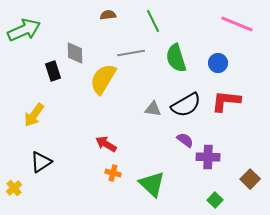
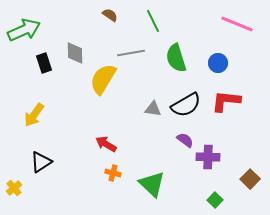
brown semicircle: moved 2 px right; rotated 42 degrees clockwise
black rectangle: moved 9 px left, 8 px up
